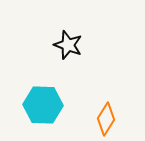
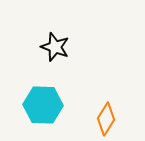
black star: moved 13 px left, 2 px down
